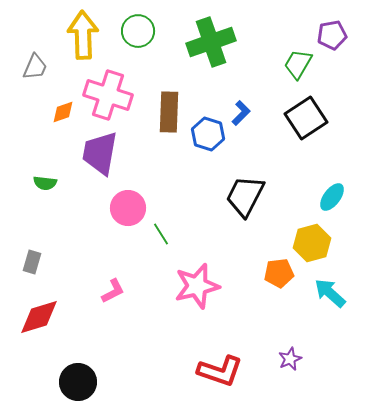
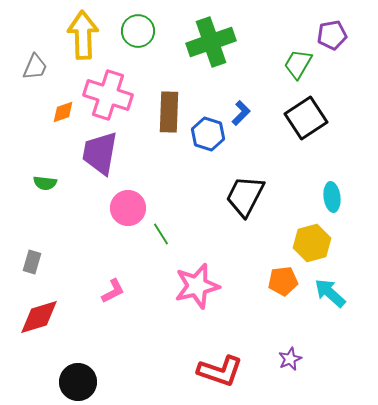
cyan ellipse: rotated 44 degrees counterclockwise
orange pentagon: moved 4 px right, 8 px down
